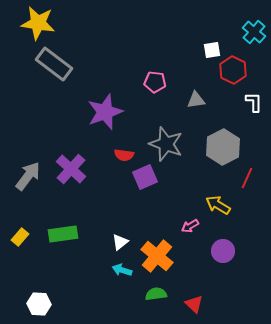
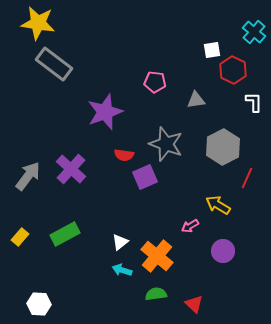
green rectangle: moved 2 px right; rotated 20 degrees counterclockwise
